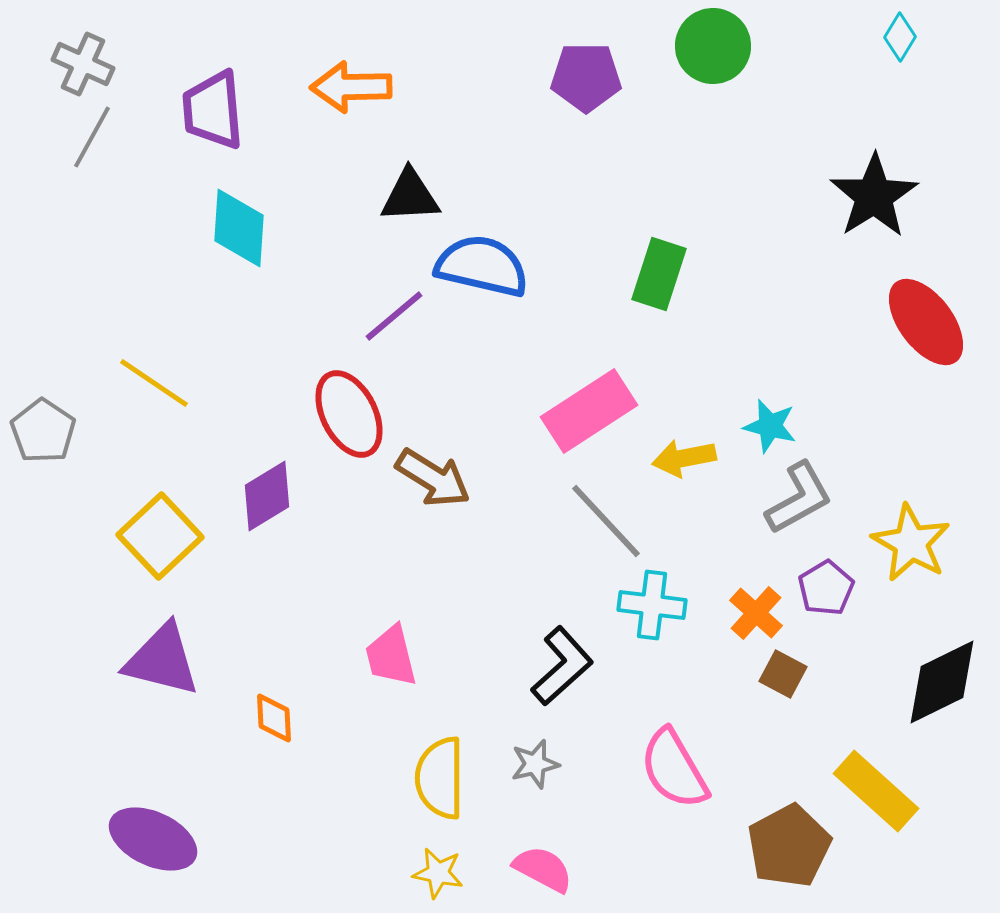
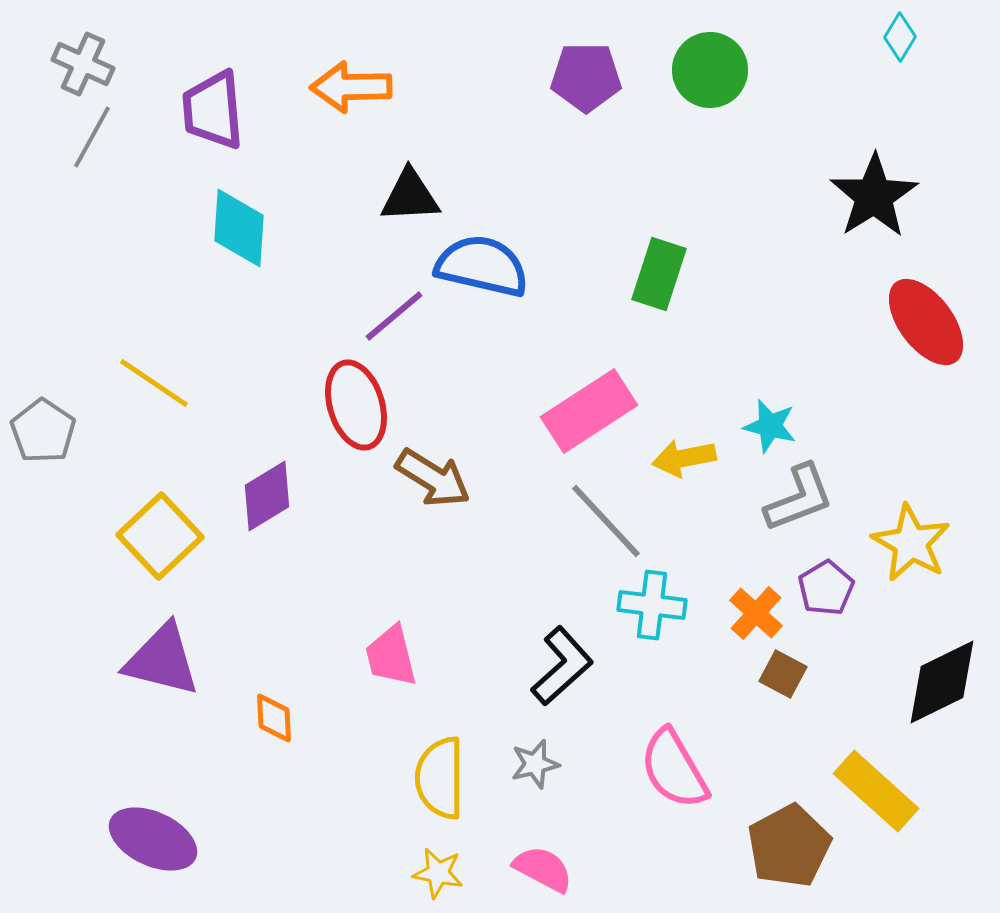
green circle at (713, 46): moved 3 px left, 24 px down
red ellipse at (349, 414): moved 7 px right, 9 px up; rotated 10 degrees clockwise
gray L-shape at (799, 498): rotated 8 degrees clockwise
